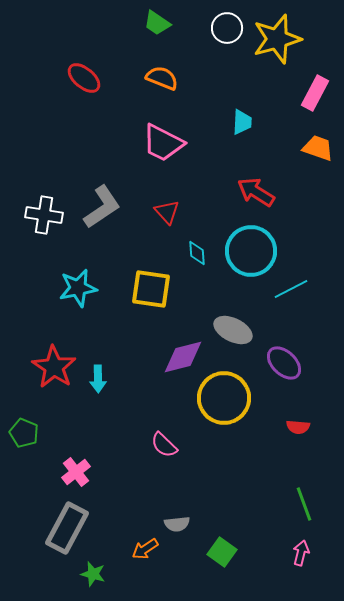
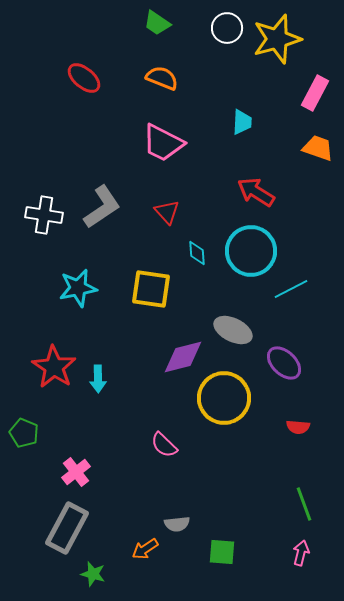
green square: rotated 32 degrees counterclockwise
